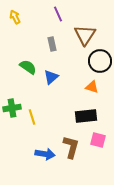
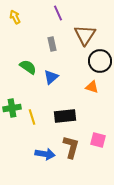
purple line: moved 1 px up
black rectangle: moved 21 px left
